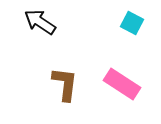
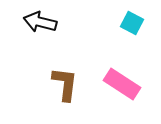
black arrow: rotated 20 degrees counterclockwise
